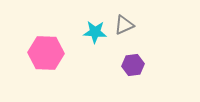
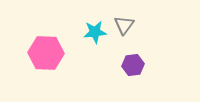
gray triangle: rotated 30 degrees counterclockwise
cyan star: rotated 10 degrees counterclockwise
